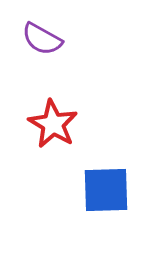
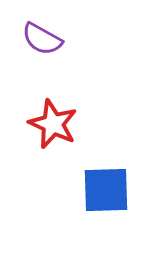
red star: rotated 6 degrees counterclockwise
